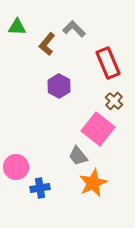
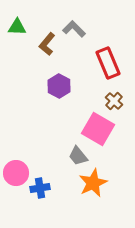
pink square: rotated 8 degrees counterclockwise
pink circle: moved 6 px down
